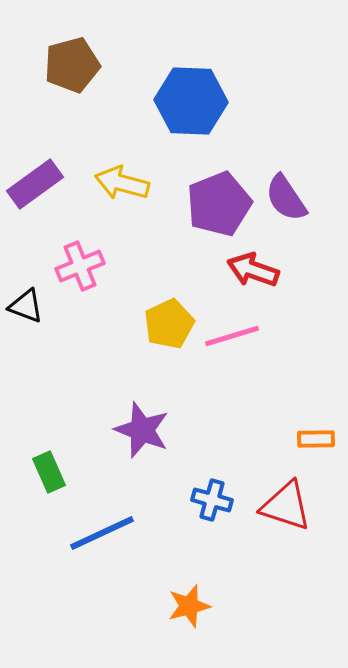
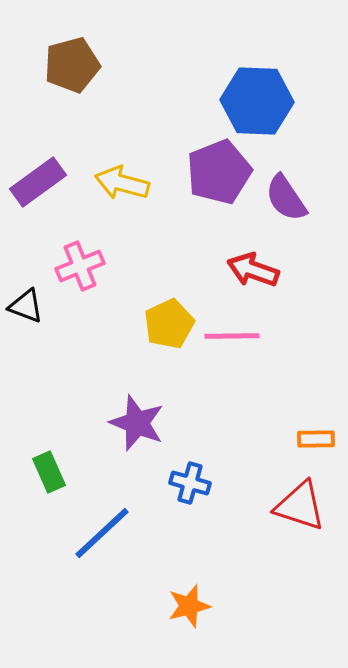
blue hexagon: moved 66 px right
purple rectangle: moved 3 px right, 2 px up
purple pentagon: moved 32 px up
pink line: rotated 16 degrees clockwise
purple star: moved 5 px left, 7 px up
blue cross: moved 22 px left, 17 px up
red triangle: moved 14 px right
blue line: rotated 18 degrees counterclockwise
